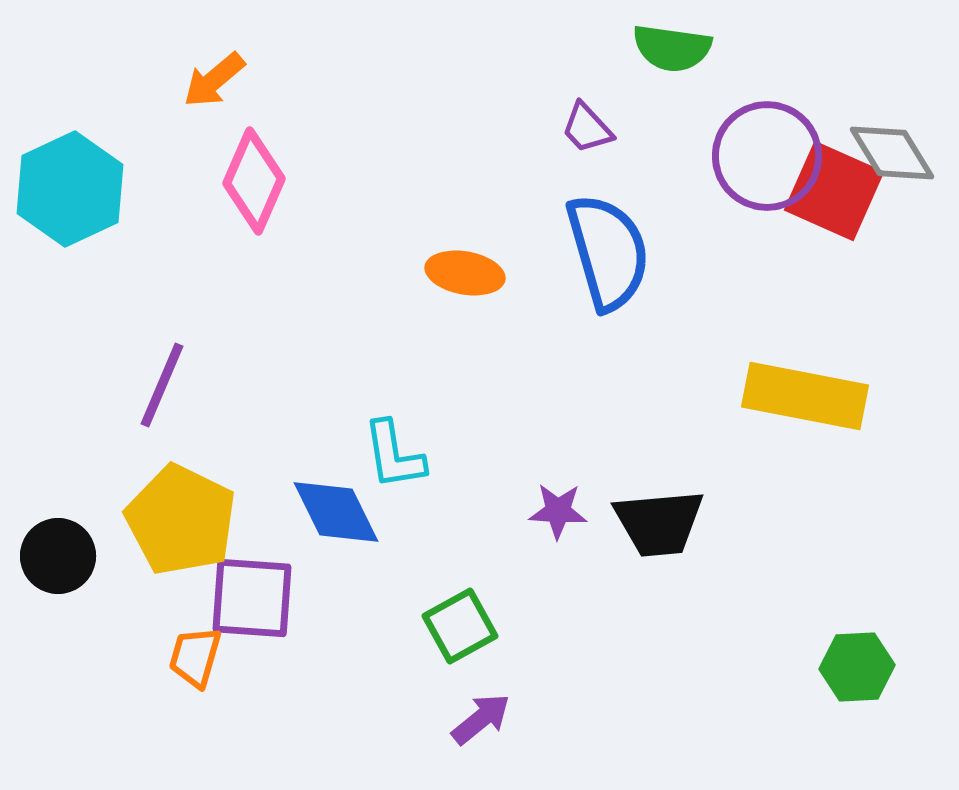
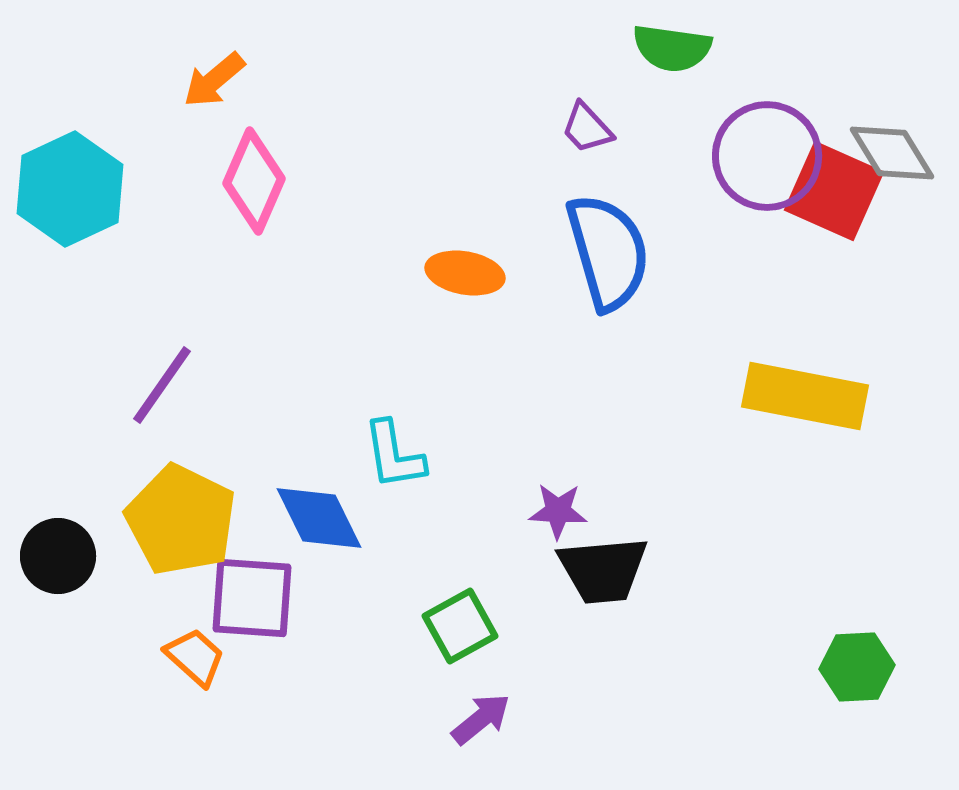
purple line: rotated 12 degrees clockwise
blue diamond: moved 17 px left, 6 px down
black trapezoid: moved 56 px left, 47 px down
orange trapezoid: rotated 116 degrees clockwise
